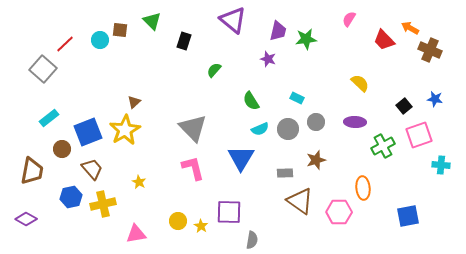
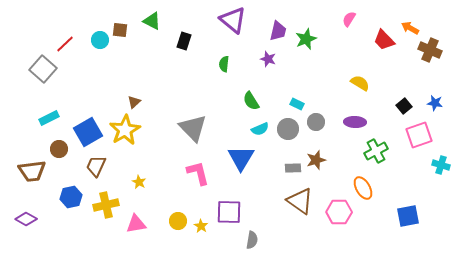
green triangle at (152, 21): rotated 18 degrees counterclockwise
green star at (306, 39): rotated 15 degrees counterclockwise
green semicircle at (214, 70): moved 10 px right, 6 px up; rotated 35 degrees counterclockwise
yellow semicircle at (360, 83): rotated 12 degrees counterclockwise
cyan rectangle at (297, 98): moved 6 px down
blue star at (435, 99): moved 4 px down
cyan rectangle at (49, 118): rotated 12 degrees clockwise
blue square at (88, 132): rotated 8 degrees counterclockwise
green cross at (383, 146): moved 7 px left, 5 px down
brown circle at (62, 149): moved 3 px left
cyan cross at (441, 165): rotated 12 degrees clockwise
pink L-shape at (193, 168): moved 5 px right, 5 px down
brown trapezoid at (92, 169): moved 4 px right, 3 px up; rotated 115 degrees counterclockwise
brown trapezoid at (32, 171): rotated 72 degrees clockwise
gray rectangle at (285, 173): moved 8 px right, 5 px up
orange ellipse at (363, 188): rotated 25 degrees counterclockwise
yellow cross at (103, 204): moved 3 px right, 1 px down
pink triangle at (136, 234): moved 10 px up
